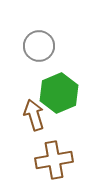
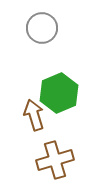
gray circle: moved 3 px right, 18 px up
brown cross: moved 1 px right; rotated 6 degrees counterclockwise
